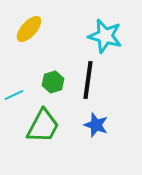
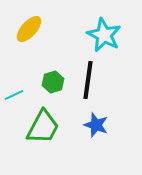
cyan star: moved 1 px left, 1 px up; rotated 12 degrees clockwise
green trapezoid: moved 1 px down
